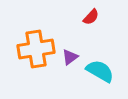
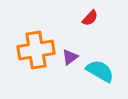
red semicircle: moved 1 px left, 1 px down
orange cross: moved 1 px down
